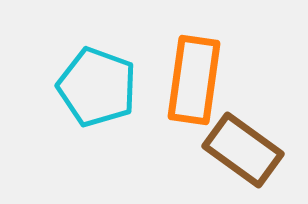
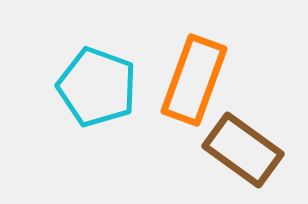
orange rectangle: rotated 12 degrees clockwise
